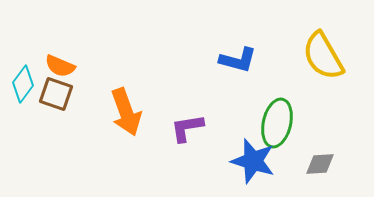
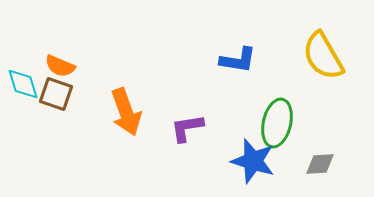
blue L-shape: rotated 6 degrees counterclockwise
cyan diamond: rotated 54 degrees counterclockwise
